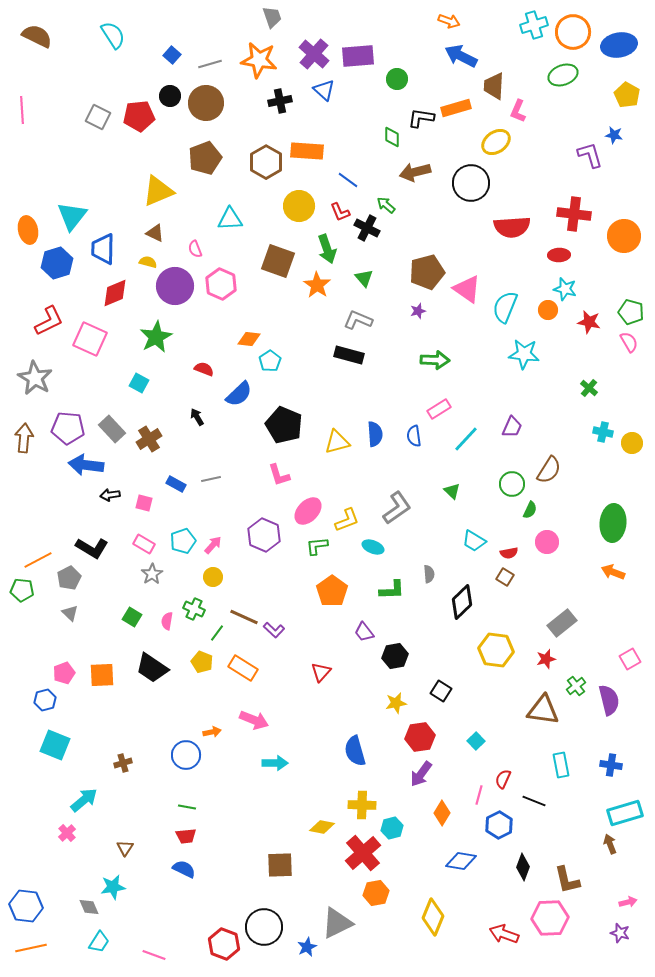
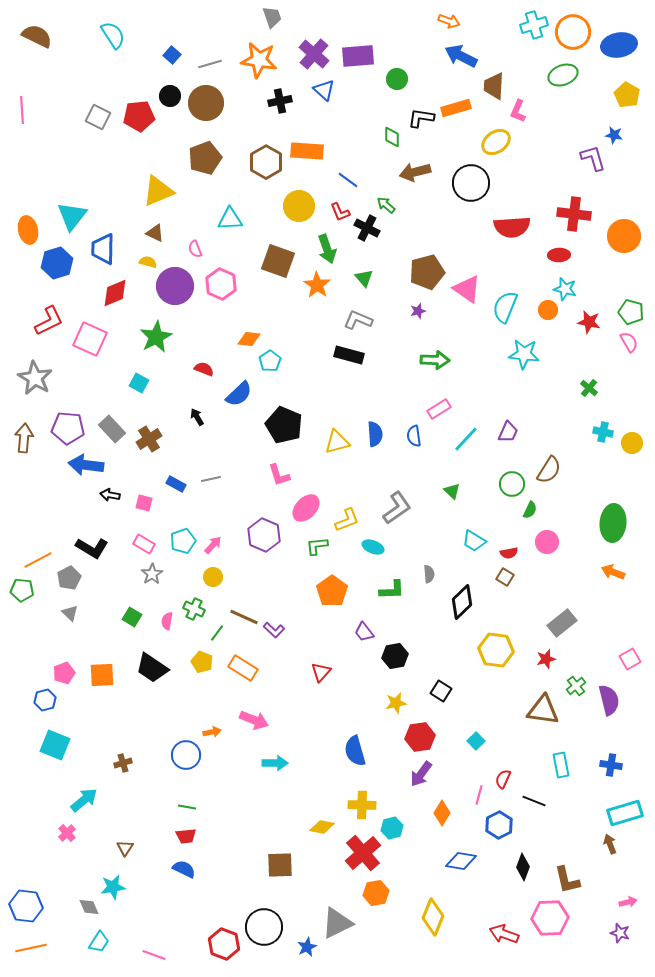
purple L-shape at (590, 155): moved 3 px right, 3 px down
purple trapezoid at (512, 427): moved 4 px left, 5 px down
black arrow at (110, 495): rotated 18 degrees clockwise
pink ellipse at (308, 511): moved 2 px left, 3 px up
